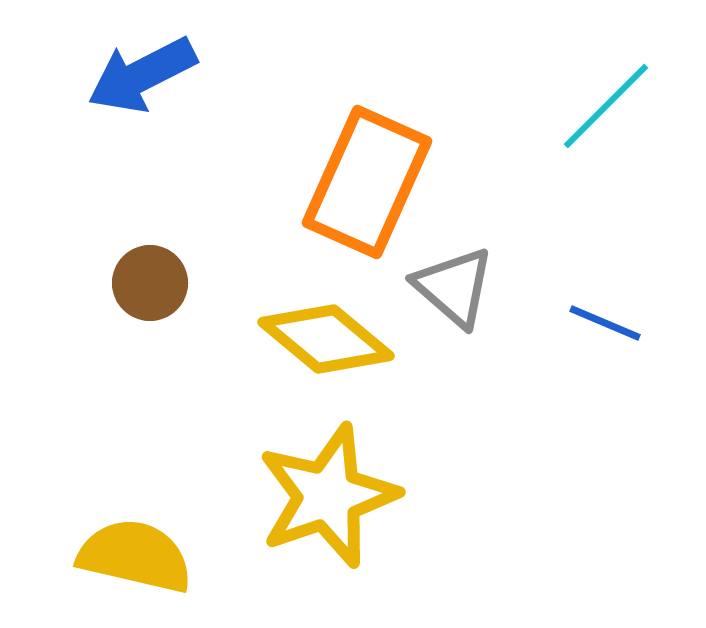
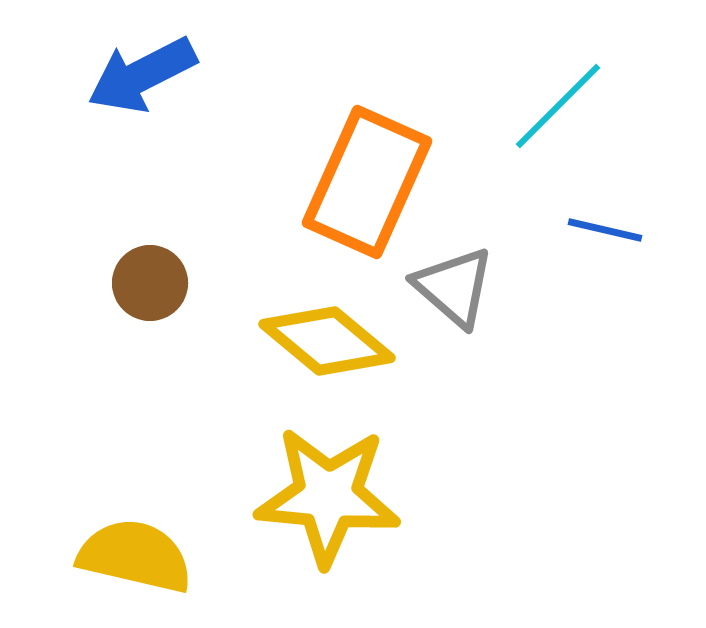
cyan line: moved 48 px left
blue line: moved 93 px up; rotated 10 degrees counterclockwise
yellow diamond: moved 1 px right, 2 px down
yellow star: rotated 24 degrees clockwise
